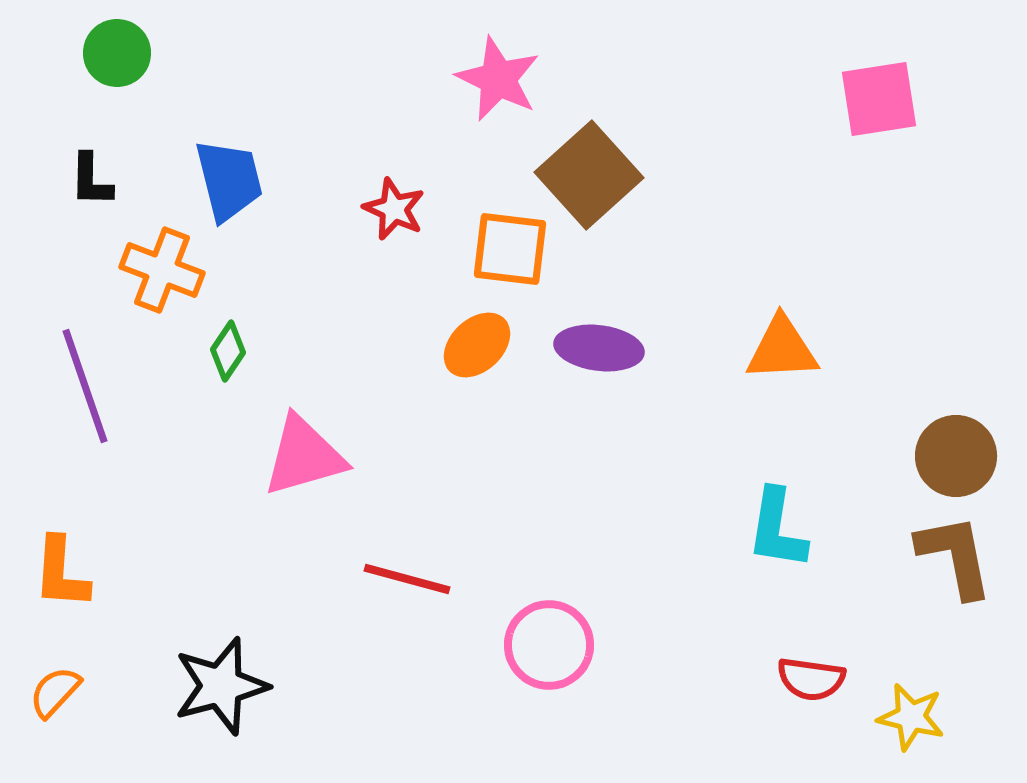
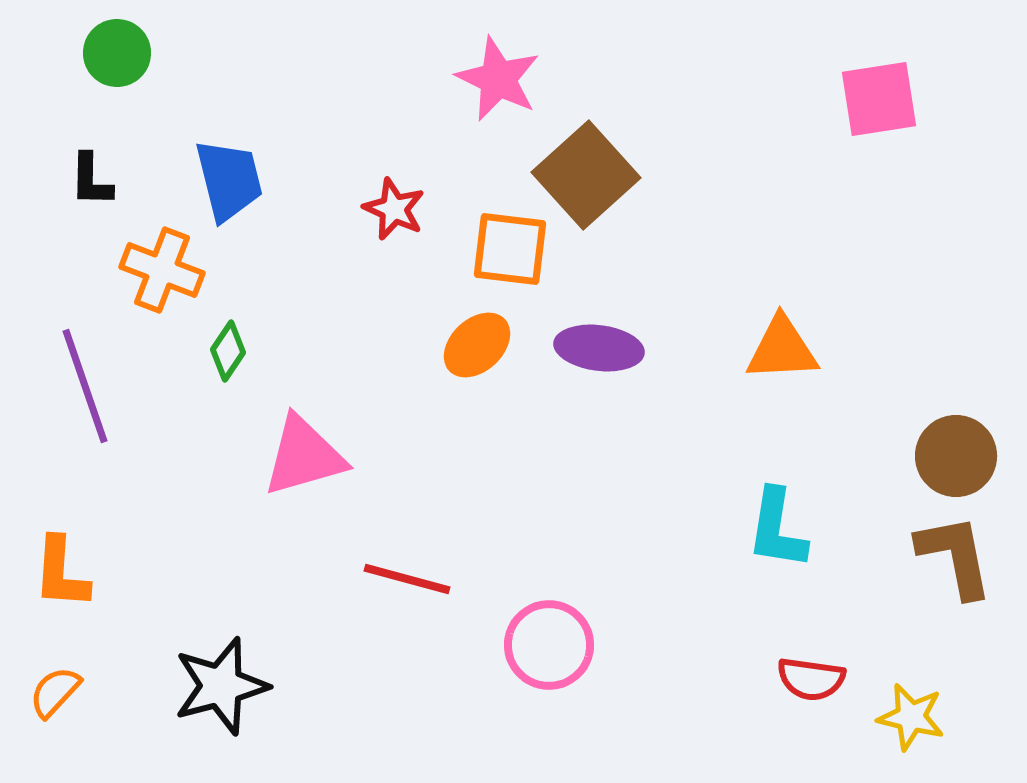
brown square: moved 3 px left
